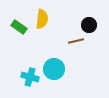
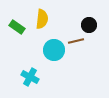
green rectangle: moved 2 px left
cyan circle: moved 19 px up
cyan cross: rotated 12 degrees clockwise
